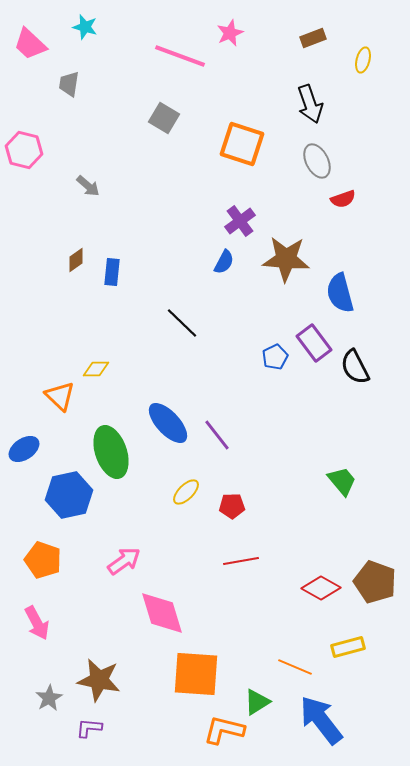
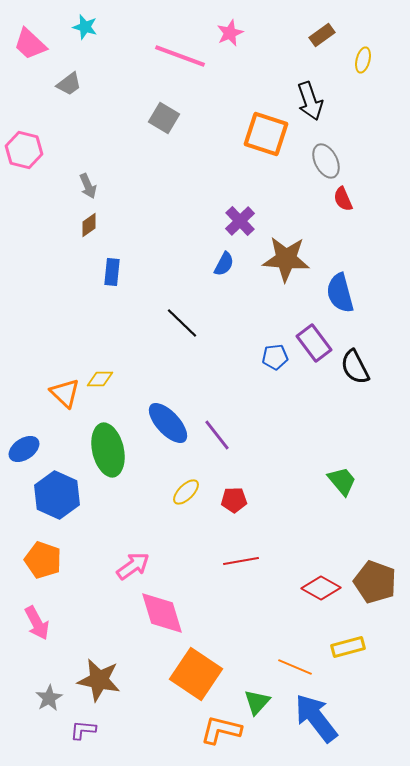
brown rectangle at (313, 38): moved 9 px right, 3 px up; rotated 15 degrees counterclockwise
gray trapezoid at (69, 84): rotated 136 degrees counterclockwise
black arrow at (310, 104): moved 3 px up
orange square at (242, 144): moved 24 px right, 10 px up
gray ellipse at (317, 161): moved 9 px right
gray arrow at (88, 186): rotated 25 degrees clockwise
red semicircle at (343, 199): rotated 85 degrees clockwise
purple cross at (240, 221): rotated 8 degrees counterclockwise
brown diamond at (76, 260): moved 13 px right, 35 px up
blue semicircle at (224, 262): moved 2 px down
blue pentagon at (275, 357): rotated 20 degrees clockwise
yellow diamond at (96, 369): moved 4 px right, 10 px down
orange triangle at (60, 396): moved 5 px right, 3 px up
green ellipse at (111, 452): moved 3 px left, 2 px up; rotated 6 degrees clockwise
blue hexagon at (69, 495): moved 12 px left; rotated 24 degrees counterclockwise
red pentagon at (232, 506): moved 2 px right, 6 px up
pink arrow at (124, 561): moved 9 px right, 5 px down
orange square at (196, 674): rotated 30 degrees clockwise
green triangle at (257, 702): rotated 16 degrees counterclockwise
blue arrow at (321, 720): moved 5 px left, 2 px up
purple L-shape at (89, 728): moved 6 px left, 2 px down
orange L-shape at (224, 730): moved 3 px left
